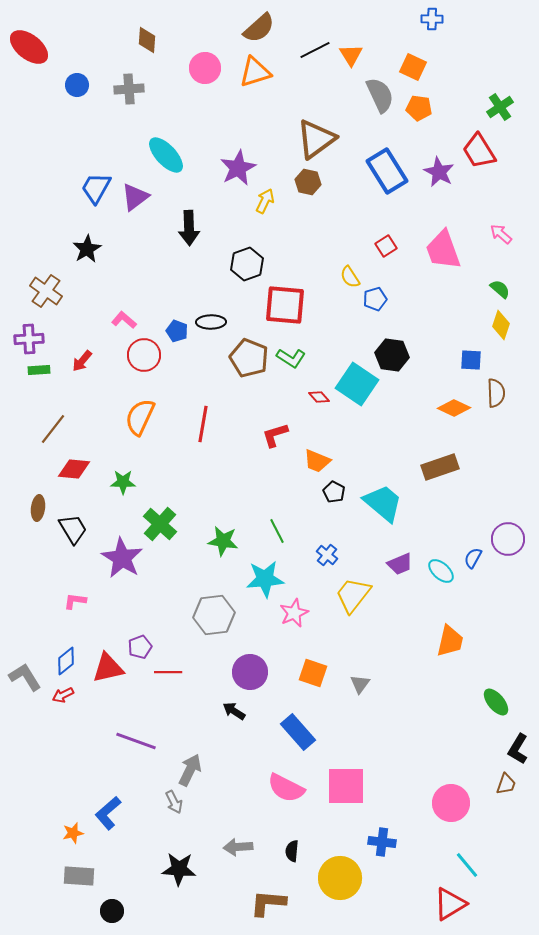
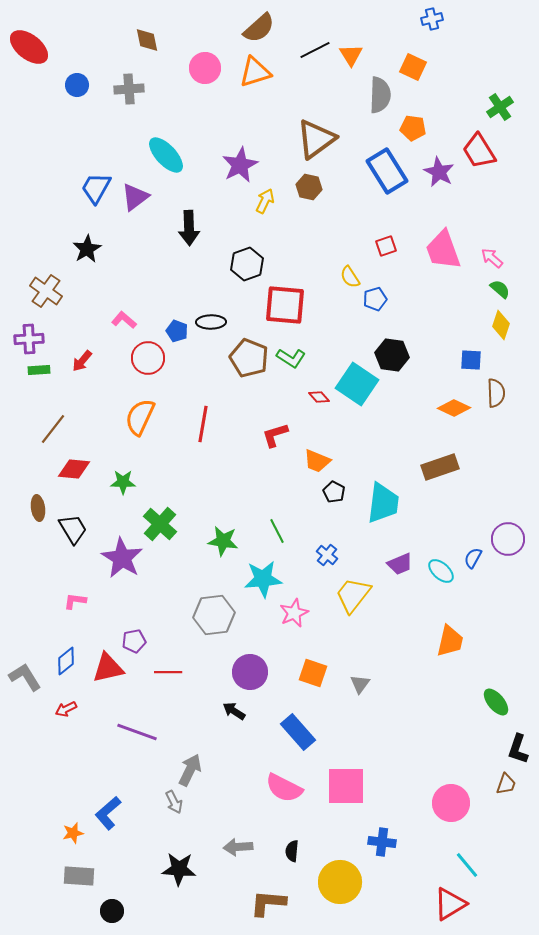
blue cross at (432, 19): rotated 15 degrees counterclockwise
brown diamond at (147, 40): rotated 16 degrees counterclockwise
gray semicircle at (380, 95): rotated 27 degrees clockwise
orange pentagon at (419, 108): moved 6 px left, 20 px down
purple star at (238, 168): moved 2 px right, 3 px up
brown hexagon at (308, 182): moved 1 px right, 5 px down
pink arrow at (501, 234): moved 9 px left, 24 px down
red square at (386, 246): rotated 15 degrees clockwise
red circle at (144, 355): moved 4 px right, 3 px down
cyan trapezoid at (383, 503): rotated 57 degrees clockwise
brown ellipse at (38, 508): rotated 15 degrees counterclockwise
cyan star at (265, 579): moved 2 px left
purple pentagon at (140, 647): moved 6 px left, 6 px up; rotated 10 degrees clockwise
red arrow at (63, 695): moved 3 px right, 14 px down
purple line at (136, 741): moved 1 px right, 9 px up
black L-shape at (518, 749): rotated 12 degrees counterclockwise
pink semicircle at (286, 788): moved 2 px left
yellow circle at (340, 878): moved 4 px down
